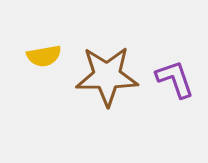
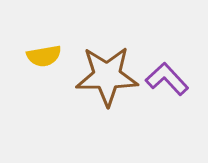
purple L-shape: moved 8 px left; rotated 24 degrees counterclockwise
